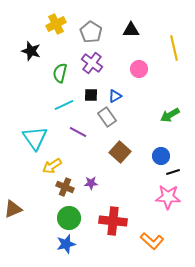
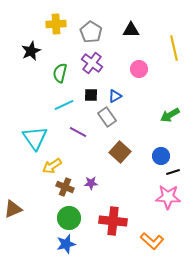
yellow cross: rotated 24 degrees clockwise
black star: rotated 30 degrees clockwise
